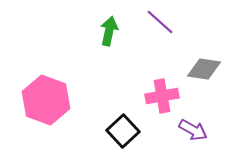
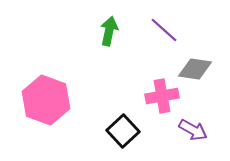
purple line: moved 4 px right, 8 px down
gray diamond: moved 9 px left
